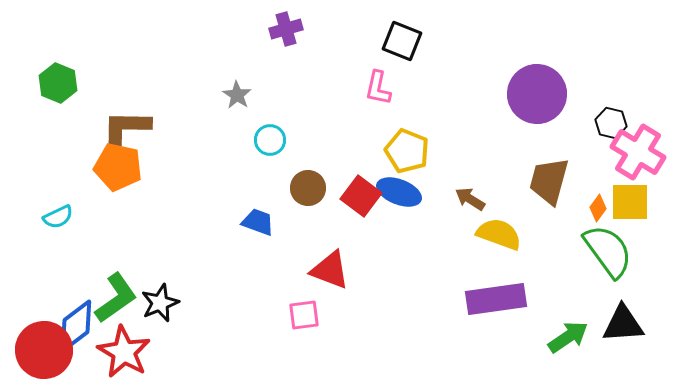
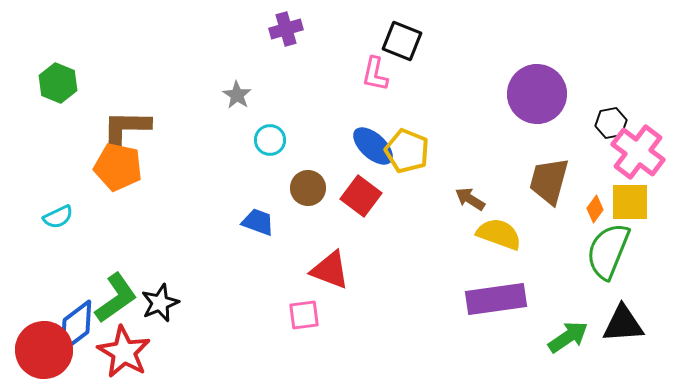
pink L-shape: moved 3 px left, 14 px up
black hexagon: rotated 24 degrees counterclockwise
pink cross: rotated 6 degrees clockwise
blue ellipse: moved 26 px left, 46 px up; rotated 21 degrees clockwise
orange diamond: moved 3 px left, 1 px down
green semicircle: rotated 122 degrees counterclockwise
